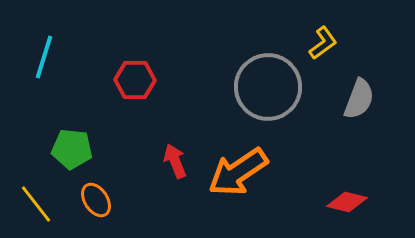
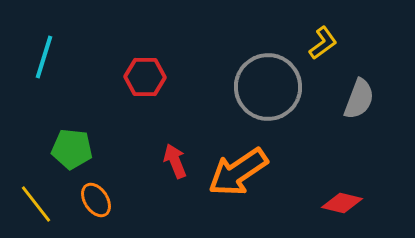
red hexagon: moved 10 px right, 3 px up
red diamond: moved 5 px left, 1 px down
